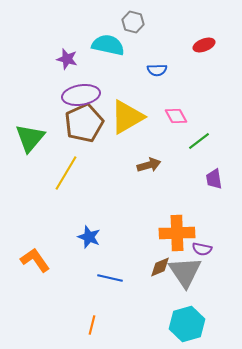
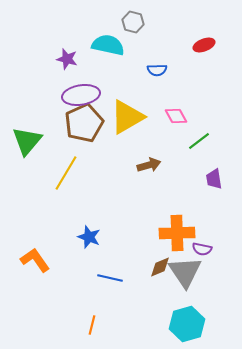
green triangle: moved 3 px left, 3 px down
